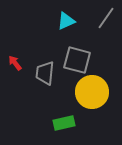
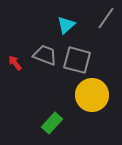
cyan triangle: moved 4 px down; rotated 18 degrees counterclockwise
gray trapezoid: moved 18 px up; rotated 105 degrees clockwise
yellow circle: moved 3 px down
green rectangle: moved 12 px left; rotated 35 degrees counterclockwise
